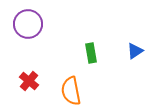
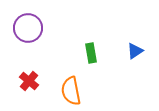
purple circle: moved 4 px down
